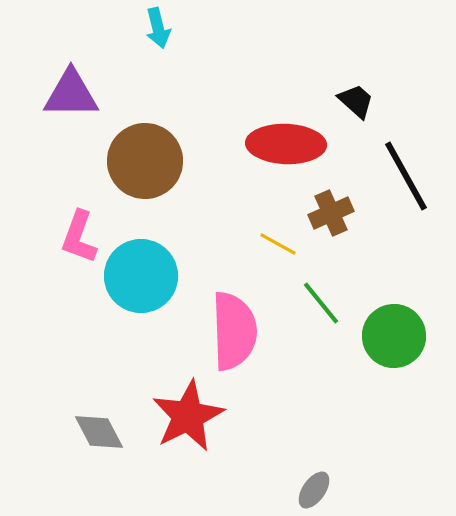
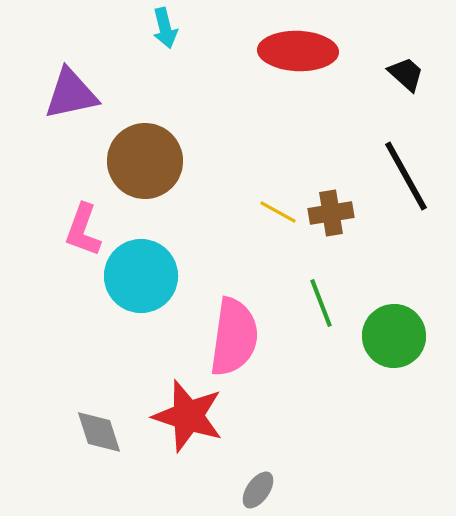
cyan arrow: moved 7 px right
purple triangle: rotated 12 degrees counterclockwise
black trapezoid: moved 50 px right, 27 px up
red ellipse: moved 12 px right, 93 px up
brown cross: rotated 15 degrees clockwise
pink L-shape: moved 4 px right, 7 px up
yellow line: moved 32 px up
green line: rotated 18 degrees clockwise
pink semicircle: moved 6 px down; rotated 10 degrees clockwise
red star: rotated 28 degrees counterclockwise
gray diamond: rotated 10 degrees clockwise
gray ellipse: moved 56 px left
